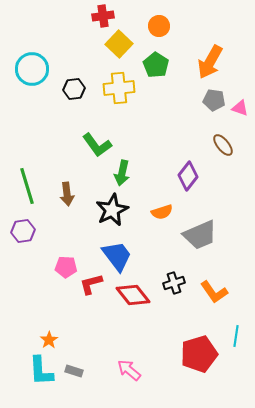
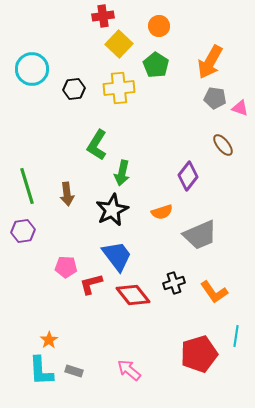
gray pentagon: moved 1 px right, 2 px up
green L-shape: rotated 68 degrees clockwise
